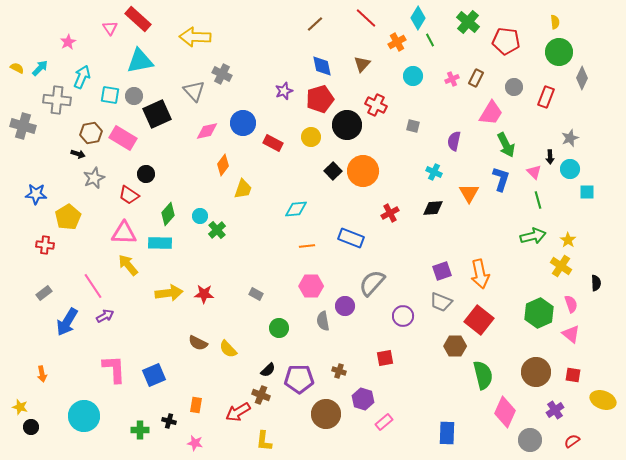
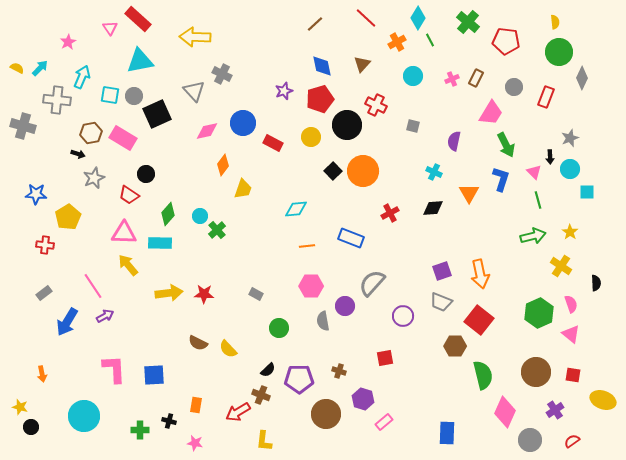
yellow star at (568, 240): moved 2 px right, 8 px up
blue square at (154, 375): rotated 20 degrees clockwise
